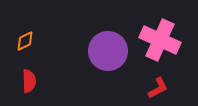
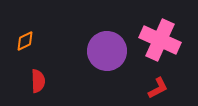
purple circle: moved 1 px left
red semicircle: moved 9 px right
